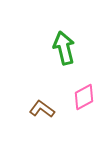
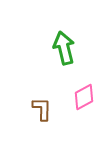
brown L-shape: rotated 55 degrees clockwise
